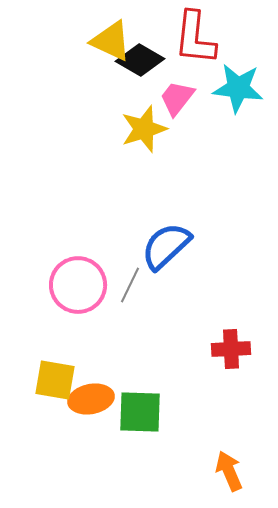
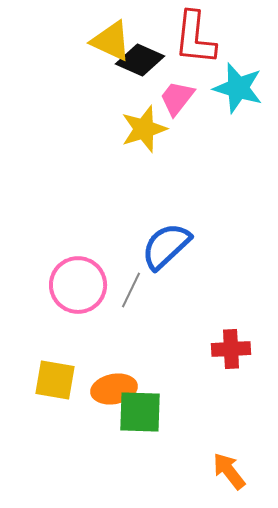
black diamond: rotated 6 degrees counterclockwise
cyan star: rotated 9 degrees clockwise
gray line: moved 1 px right, 5 px down
orange ellipse: moved 23 px right, 10 px up
orange arrow: rotated 15 degrees counterclockwise
